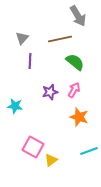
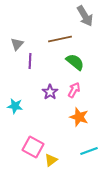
gray arrow: moved 7 px right
gray triangle: moved 5 px left, 6 px down
purple star: rotated 21 degrees counterclockwise
